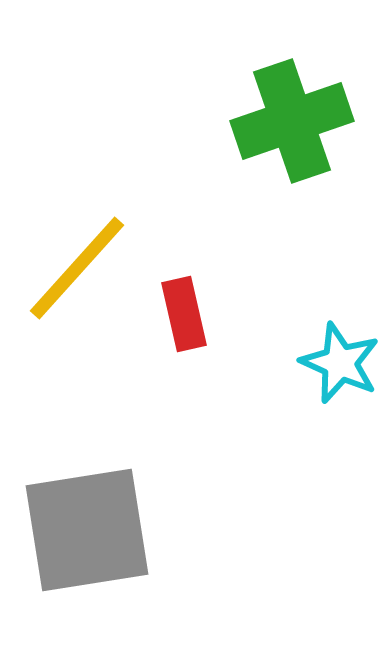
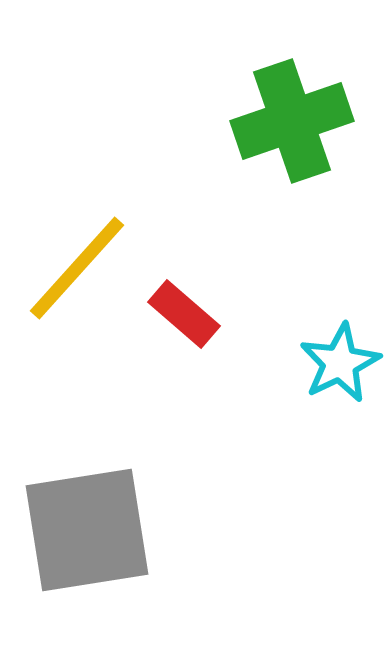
red rectangle: rotated 36 degrees counterclockwise
cyan star: rotated 22 degrees clockwise
